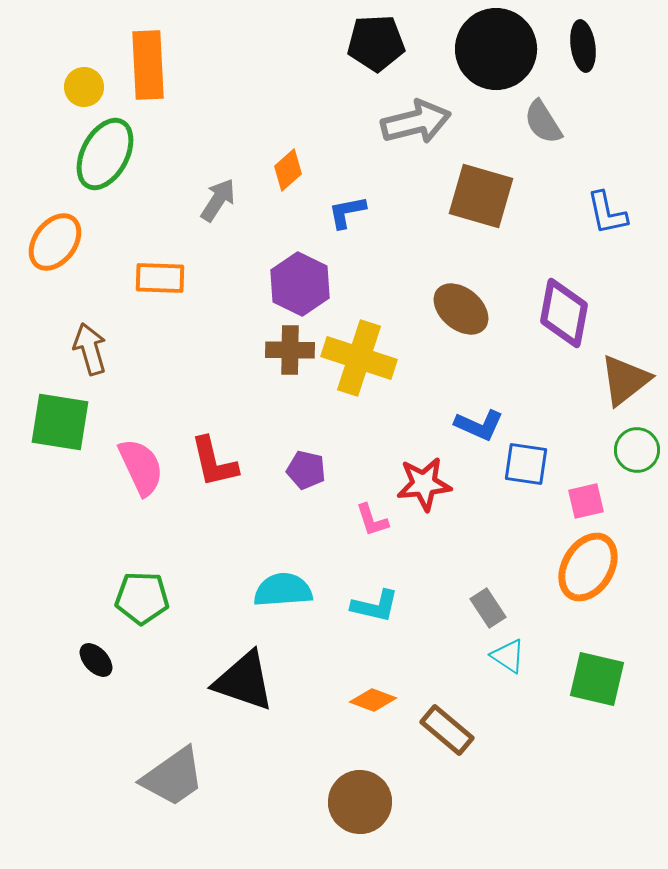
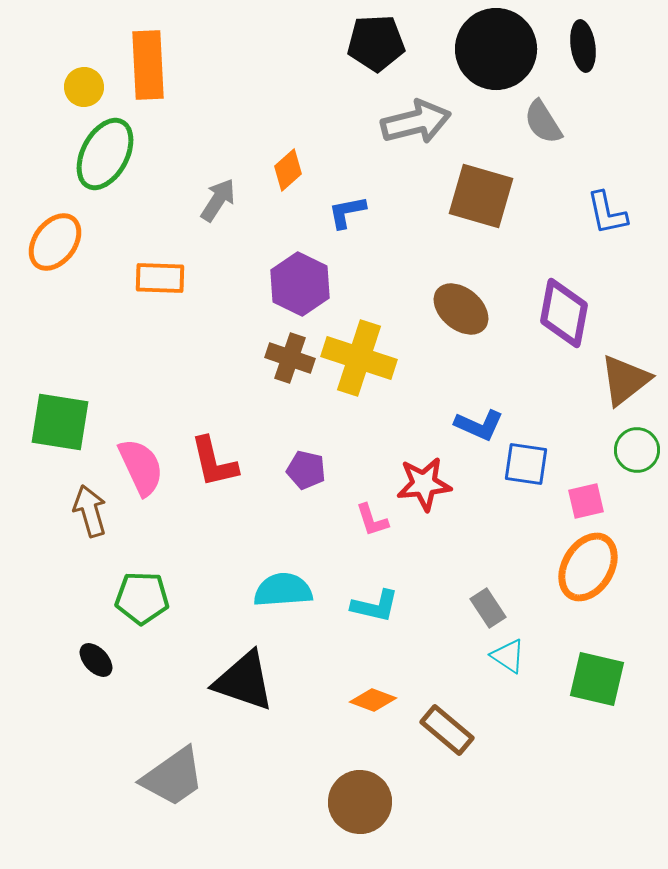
brown arrow at (90, 349): moved 162 px down
brown cross at (290, 350): moved 8 px down; rotated 18 degrees clockwise
